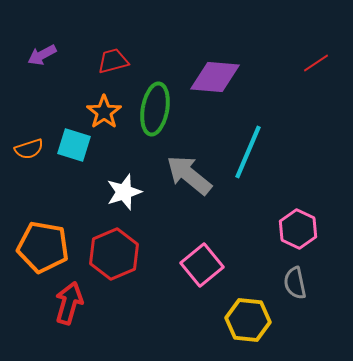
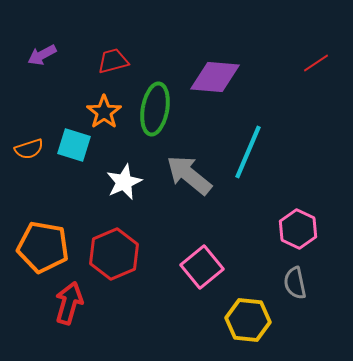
white star: moved 10 px up; rotated 6 degrees counterclockwise
pink square: moved 2 px down
